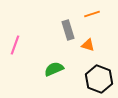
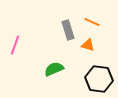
orange line: moved 8 px down; rotated 42 degrees clockwise
black hexagon: rotated 12 degrees counterclockwise
